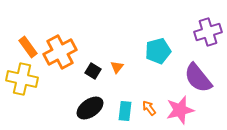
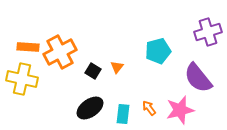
orange rectangle: rotated 50 degrees counterclockwise
cyan rectangle: moved 2 px left, 3 px down
